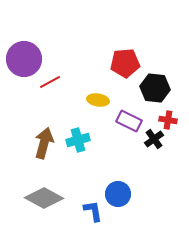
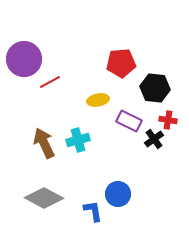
red pentagon: moved 4 px left
yellow ellipse: rotated 20 degrees counterclockwise
brown arrow: rotated 40 degrees counterclockwise
